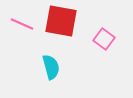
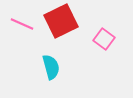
red square: rotated 36 degrees counterclockwise
